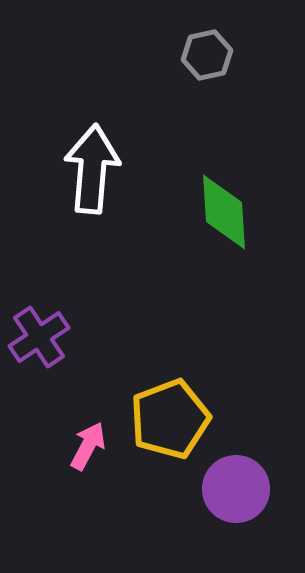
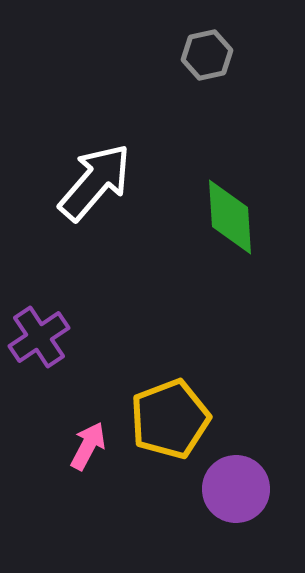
white arrow: moved 3 px right, 13 px down; rotated 36 degrees clockwise
green diamond: moved 6 px right, 5 px down
